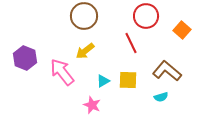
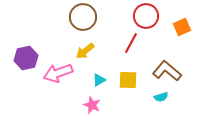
brown circle: moved 1 px left, 1 px down
orange square: moved 3 px up; rotated 24 degrees clockwise
red line: rotated 55 degrees clockwise
purple hexagon: moved 1 px right; rotated 25 degrees clockwise
pink arrow: moved 4 px left, 1 px down; rotated 72 degrees counterclockwise
cyan triangle: moved 4 px left, 1 px up
